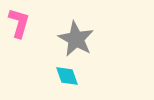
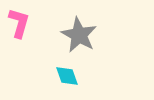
gray star: moved 3 px right, 4 px up
